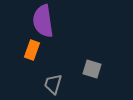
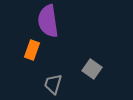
purple semicircle: moved 5 px right
gray square: rotated 18 degrees clockwise
